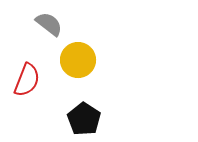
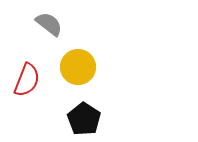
yellow circle: moved 7 px down
